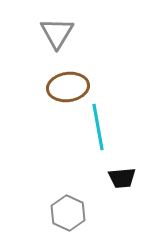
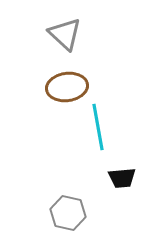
gray triangle: moved 8 px right, 1 px down; rotated 18 degrees counterclockwise
brown ellipse: moved 1 px left
gray hexagon: rotated 12 degrees counterclockwise
